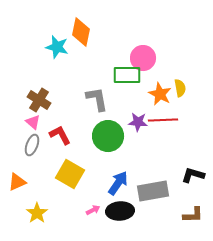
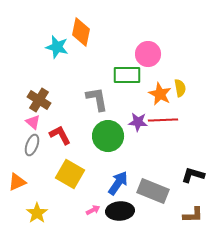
pink circle: moved 5 px right, 4 px up
gray rectangle: rotated 32 degrees clockwise
